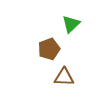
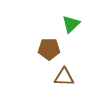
brown pentagon: rotated 20 degrees clockwise
